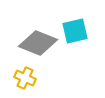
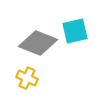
yellow cross: moved 2 px right
